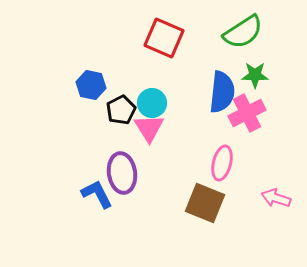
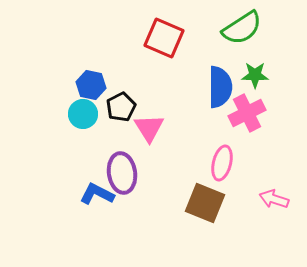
green semicircle: moved 1 px left, 4 px up
blue semicircle: moved 2 px left, 5 px up; rotated 6 degrees counterclockwise
cyan circle: moved 69 px left, 11 px down
black pentagon: moved 3 px up
blue L-shape: rotated 36 degrees counterclockwise
pink arrow: moved 2 px left, 1 px down
